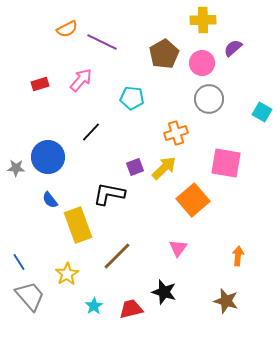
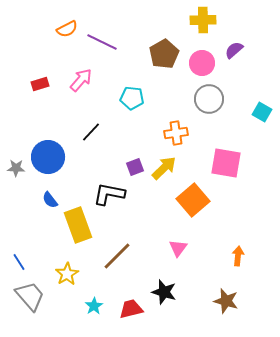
purple semicircle: moved 1 px right, 2 px down
orange cross: rotated 10 degrees clockwise
